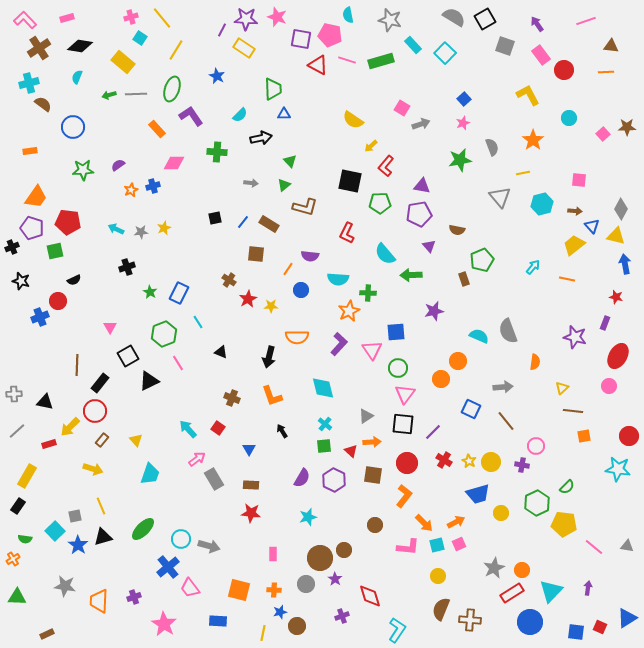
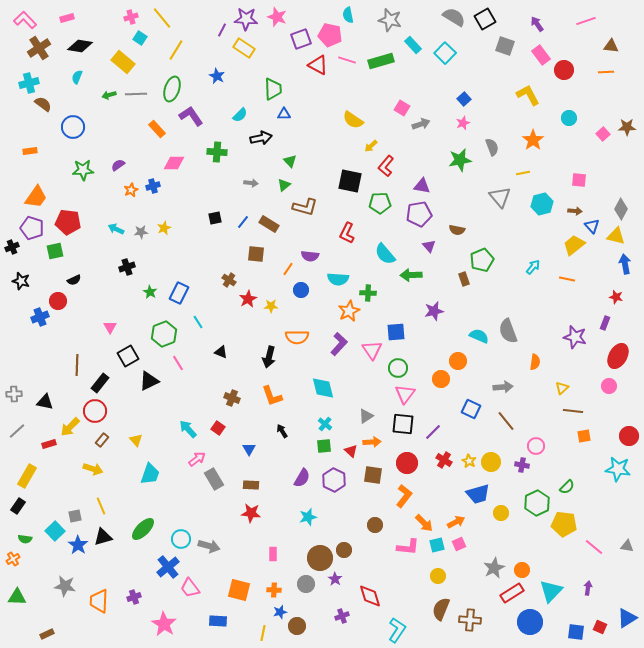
purple square at (301, 39): rotated 30 degrees counterclockwise
